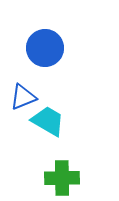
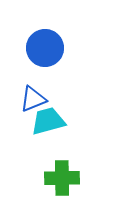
blue triangle: moved 10 px right, 2 px down
cyan trapezoid: rotated 45 degrees counterclockwise
